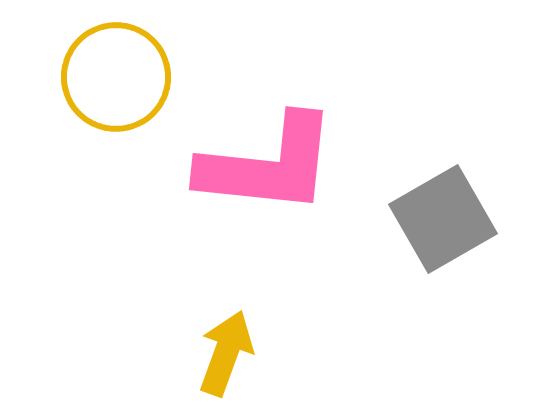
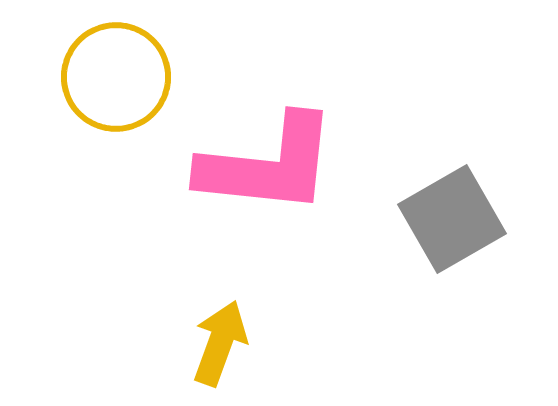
gray square: moved 9 px right
yellow arrow: moved 6 px left, 10 px up
